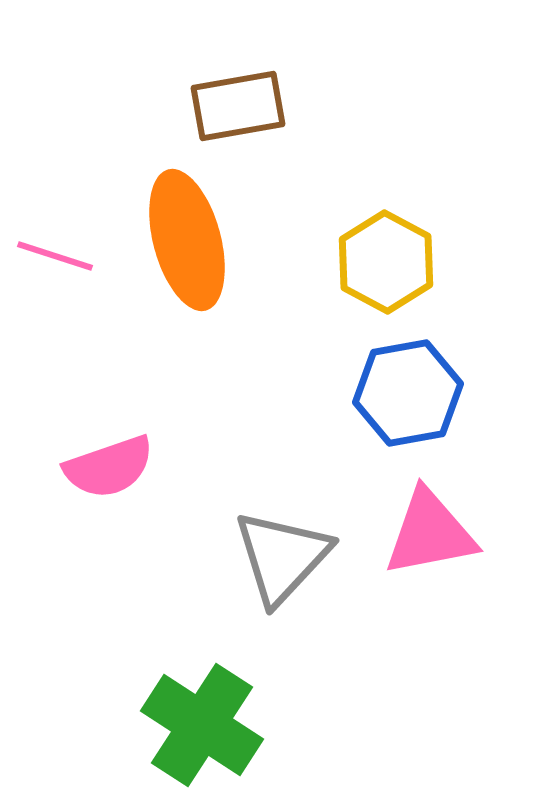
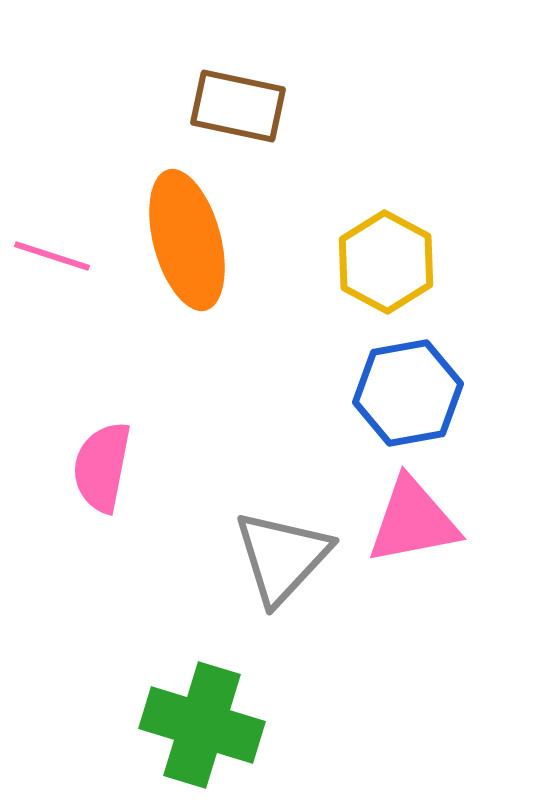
brown rectangle: rotated 22 degrees clockwise
pink line: moved 3 px left
pink semicircle: moved 7 px left; rotated 120 degrees clockwise
pink triangle: moved 17 px left, 12 px up
green cross: rotated 16 degrees counterclockwise
